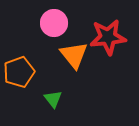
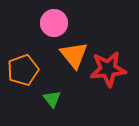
red star: moved 32 px down
orange pentagon: moved 4 px right, 2 px up
green triangle: moved 1 px left
